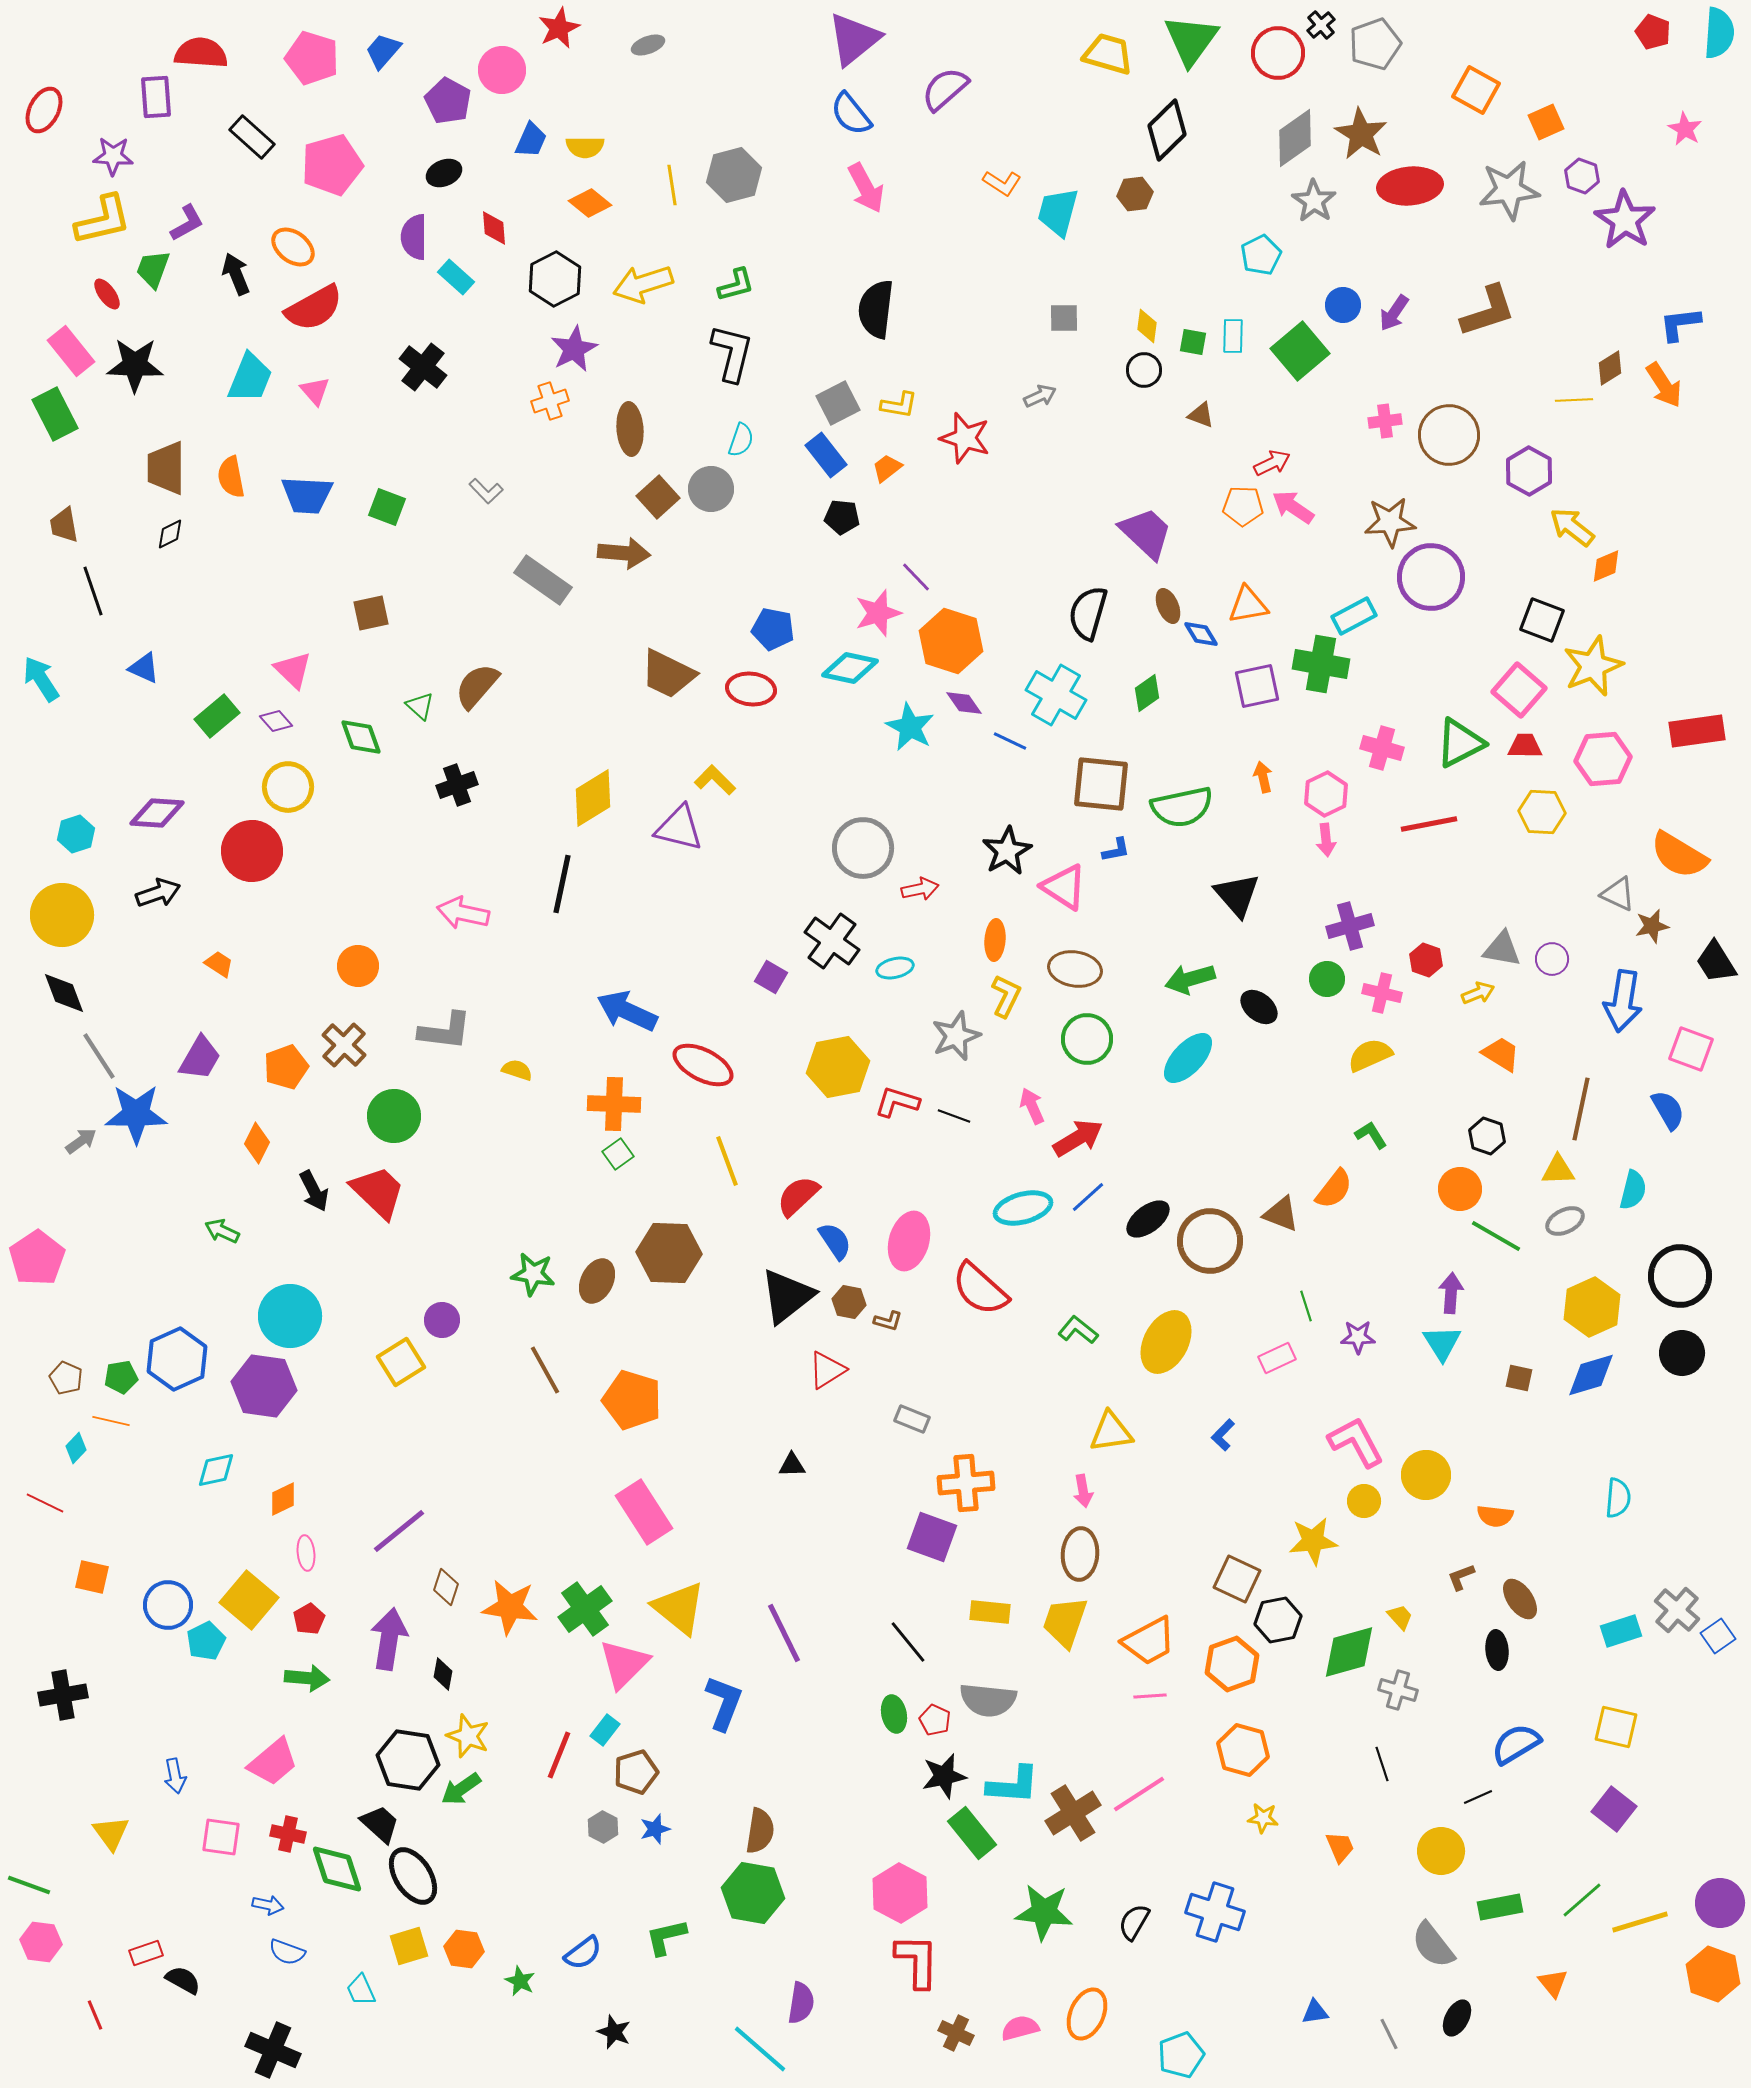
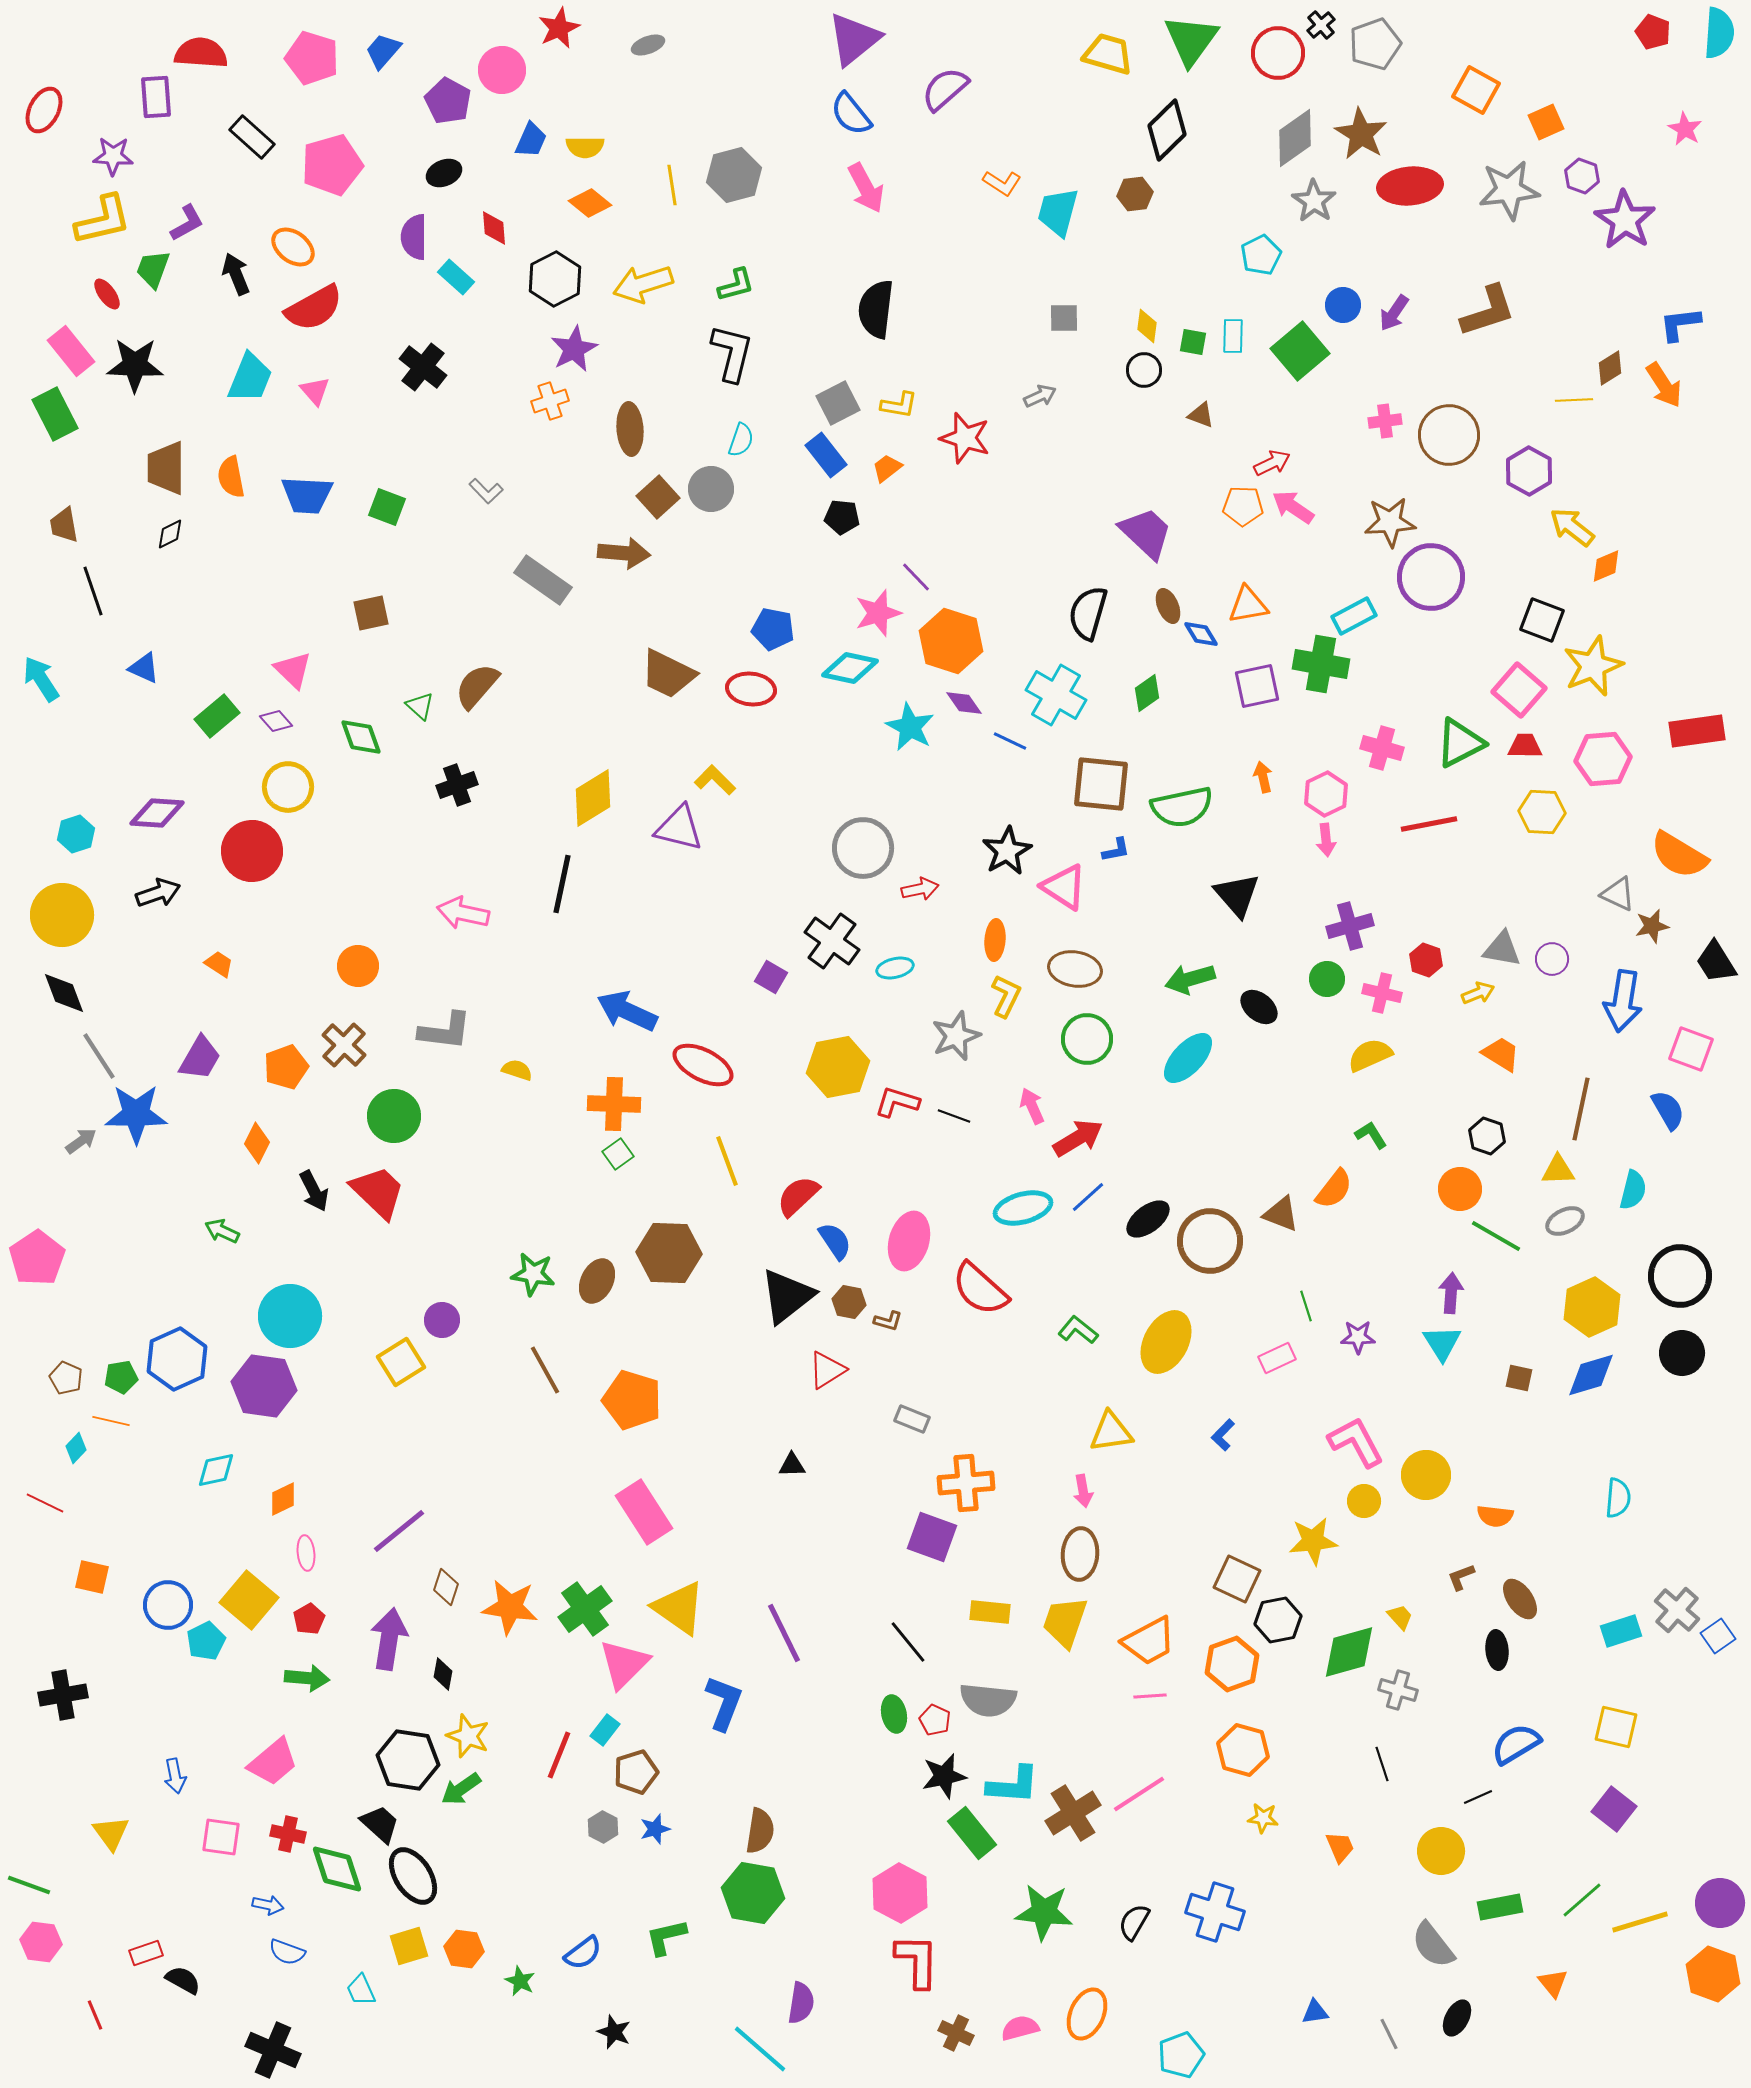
yellow triangle at (679, 1608): rotated 4 degrees counterclockwise
